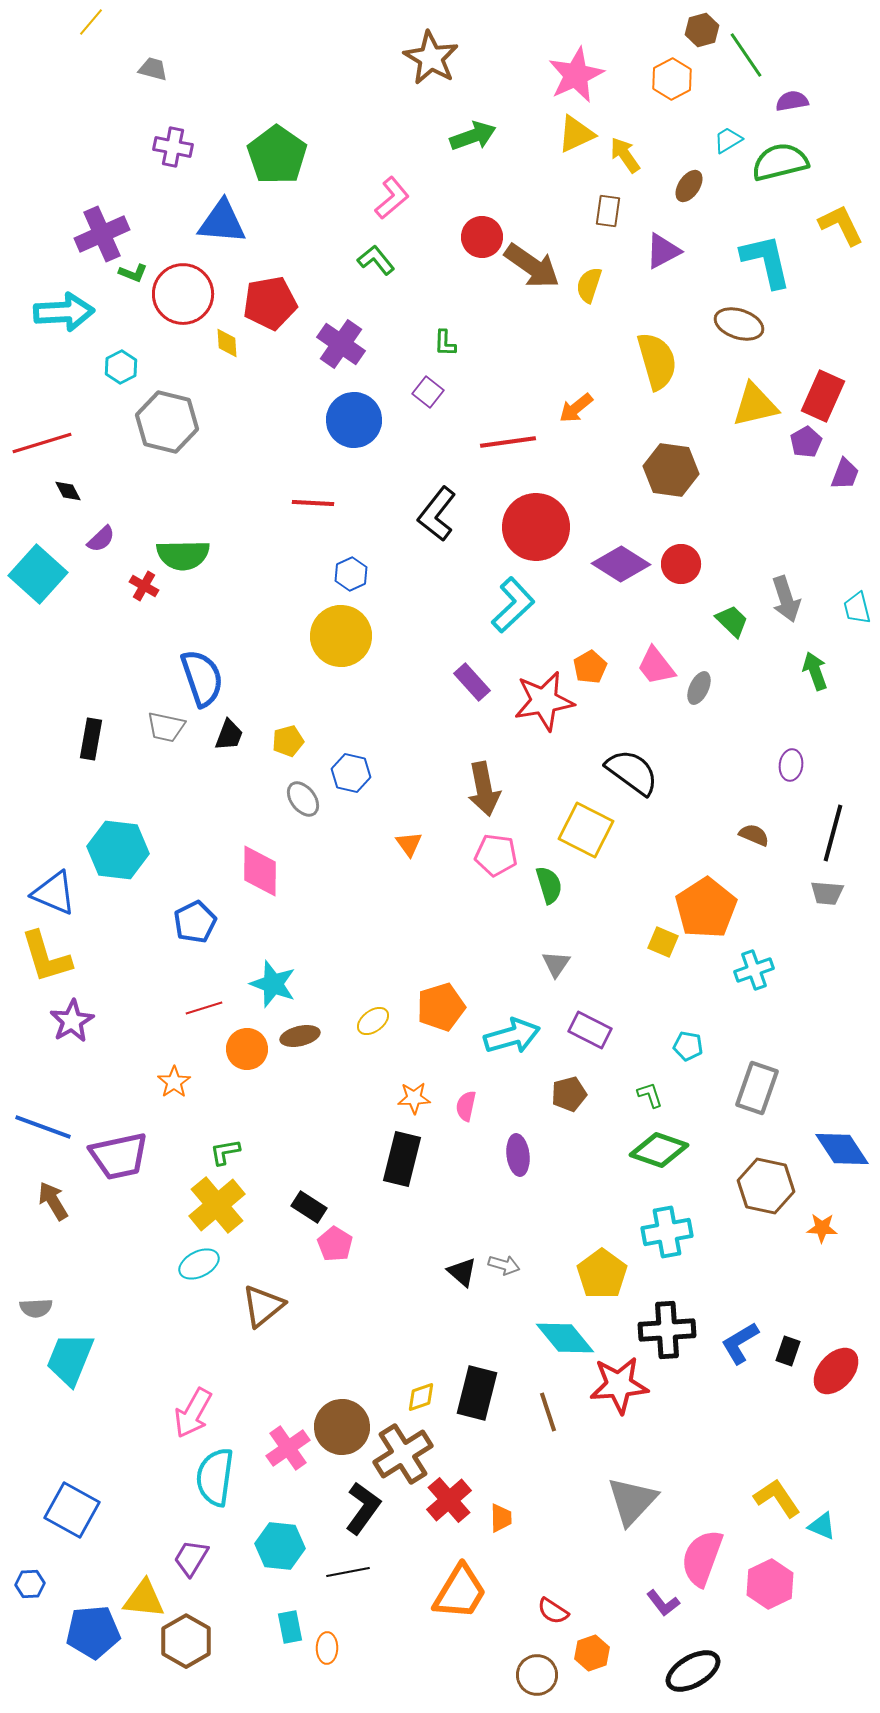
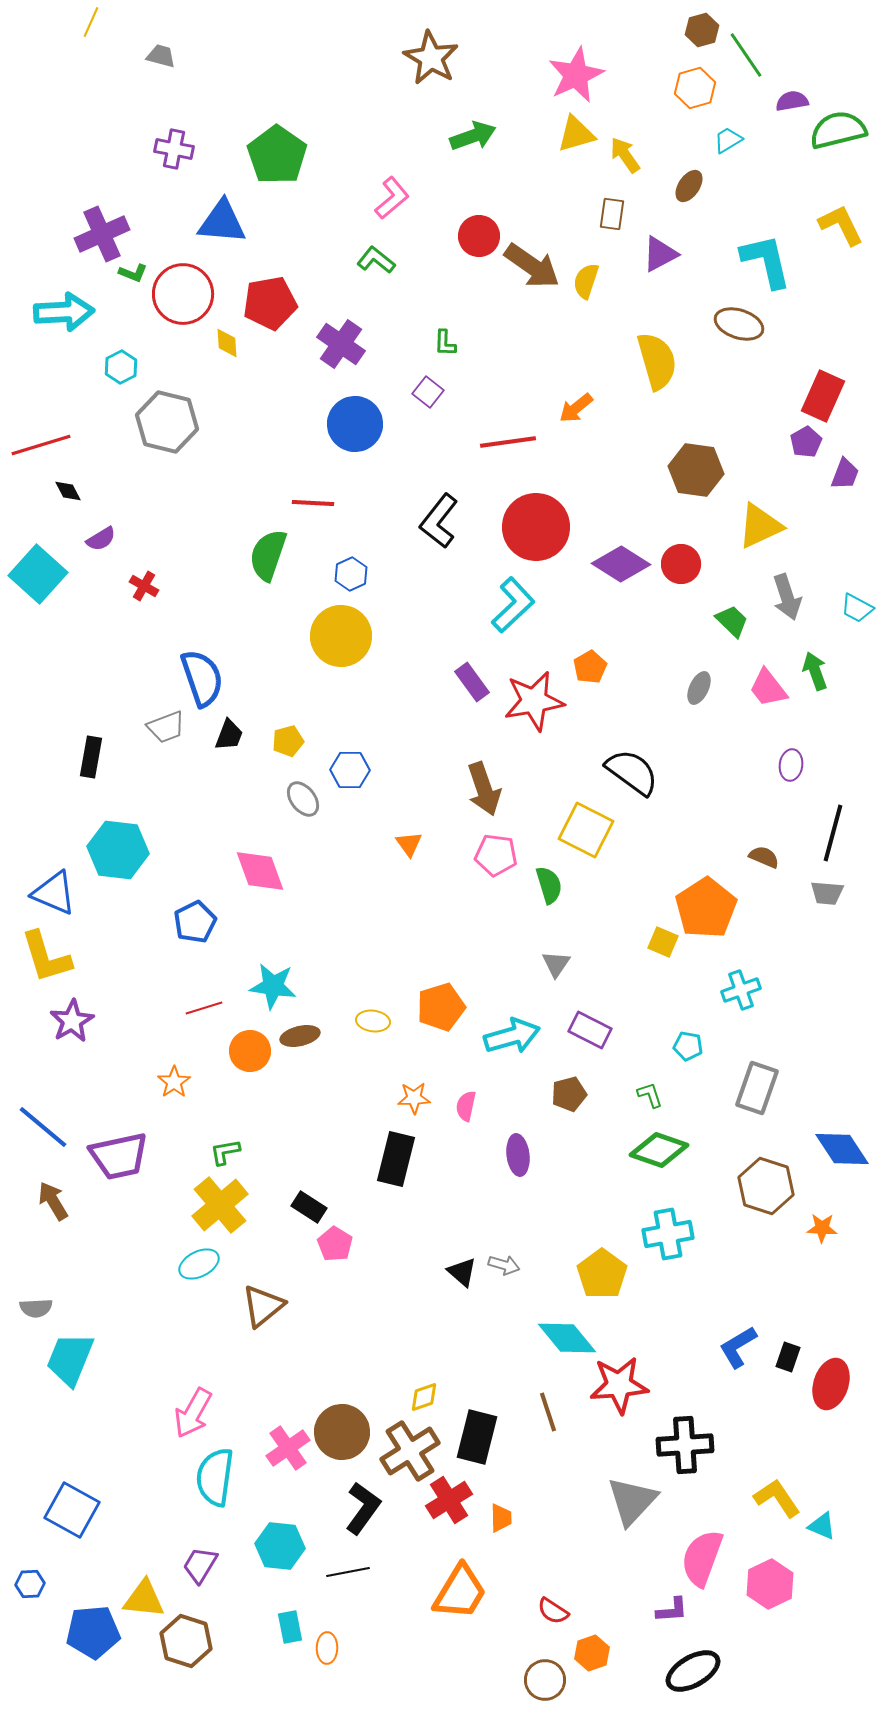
yellow line at (91, 22): rotated 16 degrees counterclockwise
gray trapezoid at (153, 69): moved 8 px right, 13 px up
orange hexagon at (672, 79): moved 23 px right, 9 px down; rotated 12 degrees clockwise
yellow triangle at (576, 134): rotated 9 degrees clockwise
purple cross at (173, 147): moved 1 px right, 2 px down
green semicircle at (780, 162): moved 58 px right, 32 px up
brown rectangle at (608, 211): moved 4 px right, 3 px down
red circle at (482, 237): moved 3 px left, 1 px up
purple triangle at (663, 251): moved 3 px left, 3 px down
green L-shape at (376, 260): rotated 12 degrees counterclockwise
yellow semicircle at (589, 285): moved 3 px left, 4 px up
yellow triangle at (755, 405): moved 5 px right, 121 px down; rotated 12 degrees counterclockwise
blue circle at (354, 420): moved 1 px right, 4 px down
red line at (42, 443): moved 1 px left, 2 px down
brown hexagon at (671, 470): moved 25 px right
black L-shape at (437, 514): moved 2 px right, 7 px down
purple semicircle at (101, 539): rotated 12 degrees clockwise
green semicircle at (183, 555): moved 85 px right; rotated 110 degrees clockwise
gray arrow at (786, 599): moved 1 px right, 2 px up
cyan trapezoid at (857, 608): rotated 48 degrees counterclockwise
pink trapezoid at (656, 666): moved 112 px right, 22 px down
purple rectangle at (472, 682): rotated 6 degrees clockwise
red star at (544, 701): moved 10 px left
gray trapezoid at (166, 727): rotated 33 degrees counterclockwise
black rectangle at (91, 739): moved 18 px down
blue hexagon at (351, 773): moved 1 px left, 3 px up; rotated 12 degrees counterclockwise
brown arrow at (484, 789): rotated 8 degrees counterclockwise
brown semicircle at (754, 835): moved 10 px right, 22 px down
pink diamond at (260, 871): rotated 20 degrees counterclockwise
cyan cross at (754, 970): moved 13 px left, 20 px down
cyan star at (273, 984): moved 2 px down; rotated 12 degrees counterclockwise
yellow ellipse at (373, 1021): rotated 44 degrees clockwise
orange circle at (247, 1049): moved 3 px right, 2 px down
blue line at (43, 1127): rotated 20 degrees clockwise
black rectangle at (402, 1159): moved 6 px left
brown hexagon at (766, 1186): rotated 6 degrees clockwise
yellow cross at (217, 1205): moved 3 px right
cyan cross at (667, 1232): moved 1 px right, 2 px down
black cross at (667, 1330): moved 18 px right, 115 px down
cyan diamond at (565, 1338): moved 2 px right
blue L-shape at (740, 1343): moved 2 px left, 4 px down
black rectangle at (788, 1351): moved 6 px down
red ellipse at (836, 1371): moved 5 px left, 13 px down; rotated 24 degrees counterclockwise
black rectangle at (477, 1393): moved 44 px down
yellow diamond at (421, 1397): moved 3 px right
brown circle at (342, 1427): moved 5 px down
brown cross at (403, 1454): moved 7 px right, 3 px up
red cross at (449, 1500): rotated 9 degrees clockwise
purple trapezoid at (191, 1558): moved 9 px right, 7 px down
purple L-shape at (663, 1603): moved 9 px right, 7 px down; rotated 56 degrees counterclockwise
brown hexagon at (186, 1641): rotated 12 degrees counterclockwise
brown circle at (537, 1675): moved 8 px right, 5 px down
